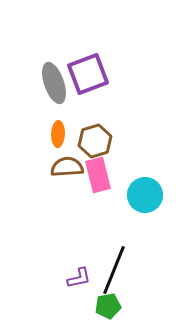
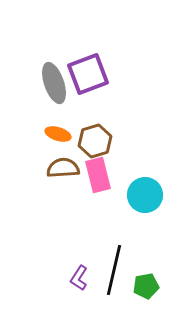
orange ellipse: rotated 75 degrees counterclockwise
brown semicircle: moved 4 px left, 1 px down
black line: rotated 9 degrees counterclockwise
purple L-shape: rotated 135 degrees clockwise
green pentagon: moved 38 px right, 20 px up
